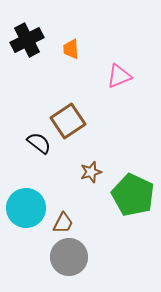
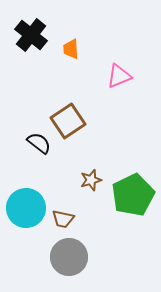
black cross: moved 4 px right, 5 px up; rotated 24 degrees counterclockwise
brown star: moved 8 px down
green pentagon: rotated 21 degrees clockwise
brown trapezoid: moved 4 px up; rotated 75 degrees clockwise
